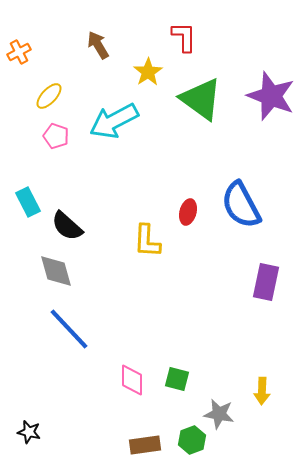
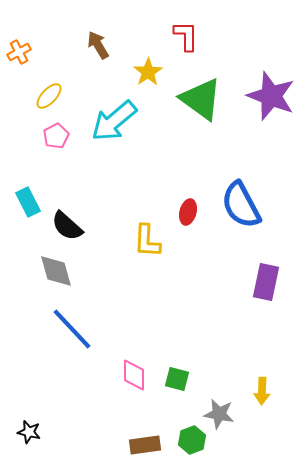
red L-shape: moved 2 px right, 1 px up
cyan arrow: rotated 12 degrees counterclockwise
pink pentagon: rotated 25 degrees clockwise
blue line: moved 3 px right
pink diamond: moved 2 px right, 5 px up
